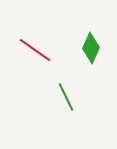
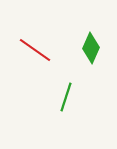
green line: rotated 44 degrees clockwise
